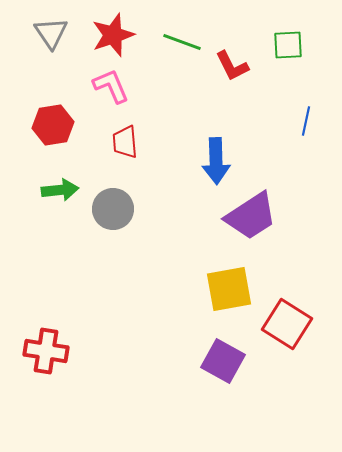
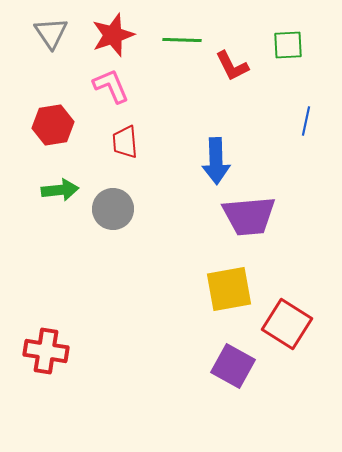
green line: moved 2 px up; rotated 18 degrees counterclockwise
purple trapezoid: moved 2 px left; rotated 28 degrees clockwise
purple square: moved 10 px right, 5 px down
